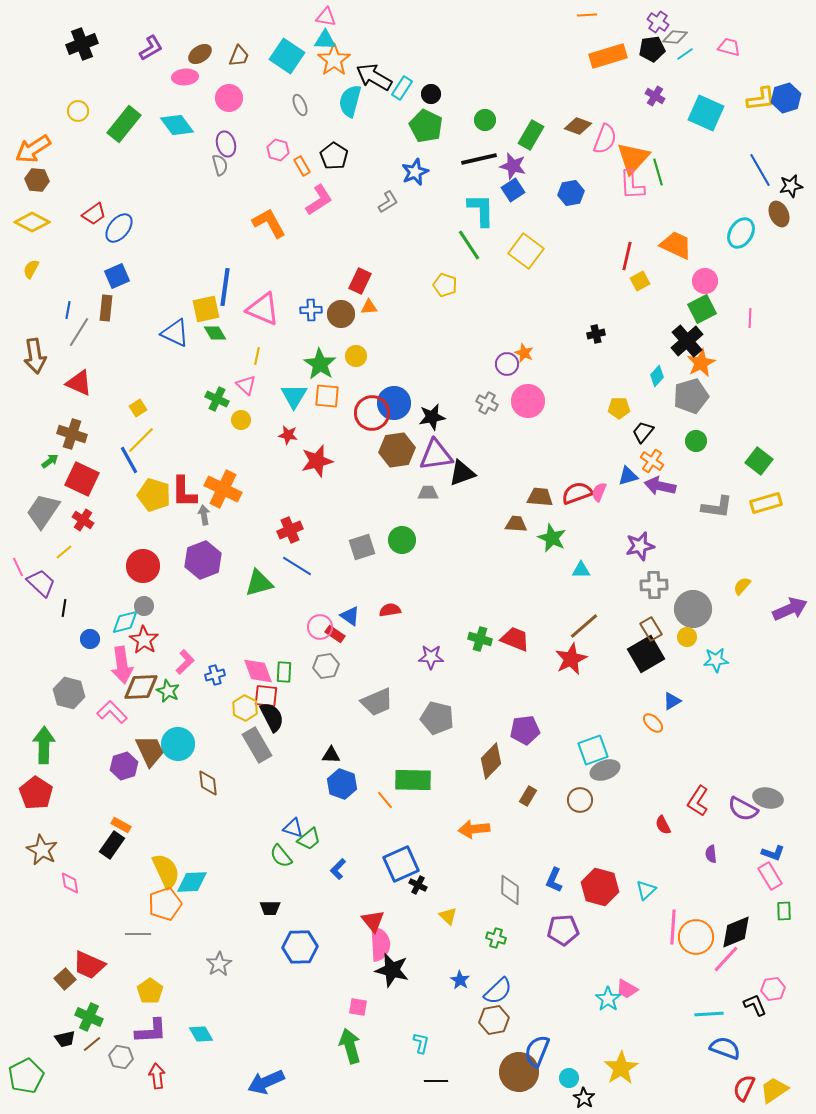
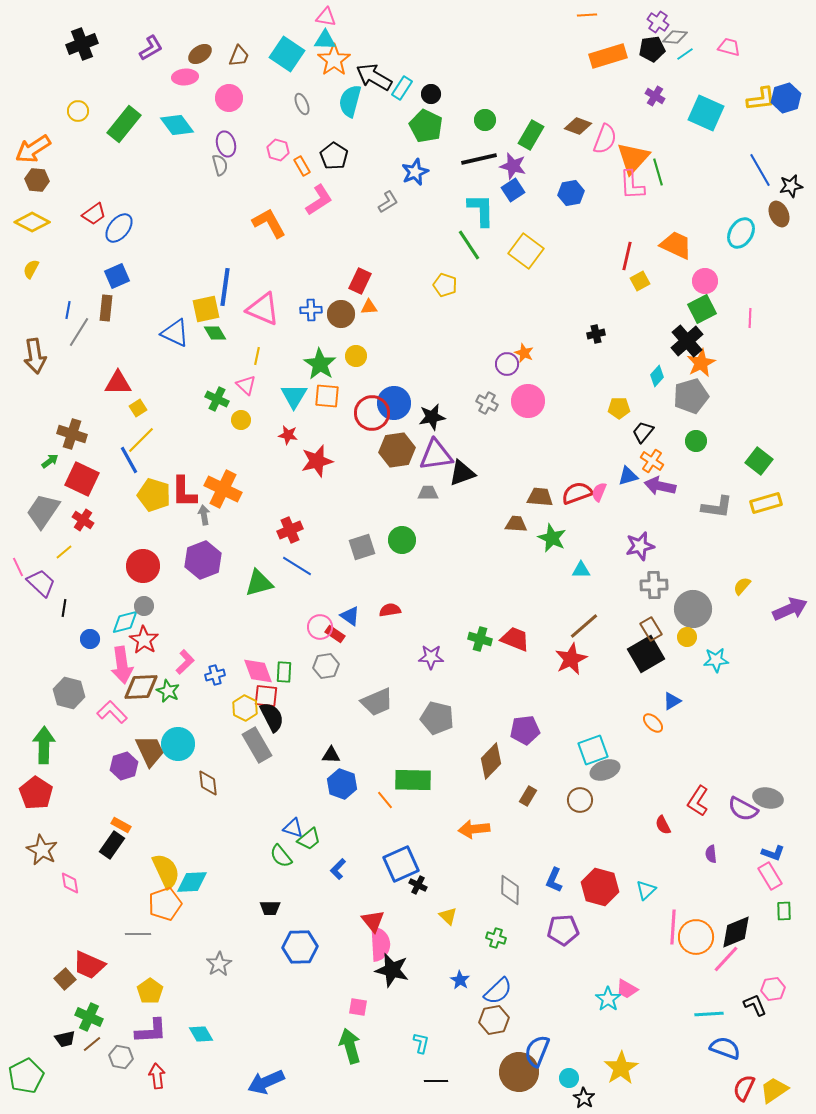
cyan square at (287, 56): moved 2 px up
gray ellipse at (300, 105): moved 2 px right, 1 px up
red triangle at (79, 383): moved 39 px right; rotated 24 degrees counterclockwise
